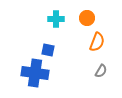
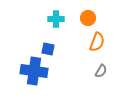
orange circle: moved 1 px right
blue square: moved 1 px up
blue cross: moved 1 px left, 2 px up
